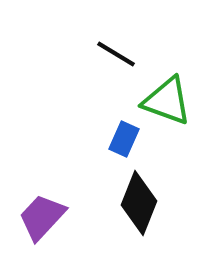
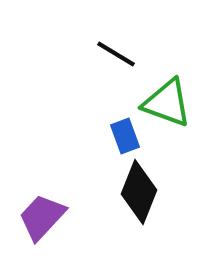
green triangle: moved 2 px down
blue rectangle: moved 1 px right, 3 px up; rotated 44 degrees counterclockwise
black diamond: moved 11 px up
